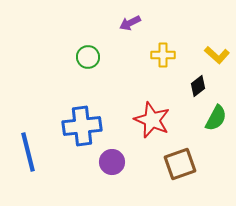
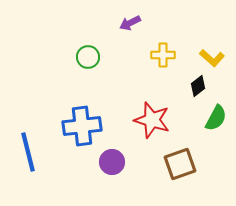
yellow L-shape: moved 5 px left, 3 px down
red star: rotated 6 degrees counterclockwise
